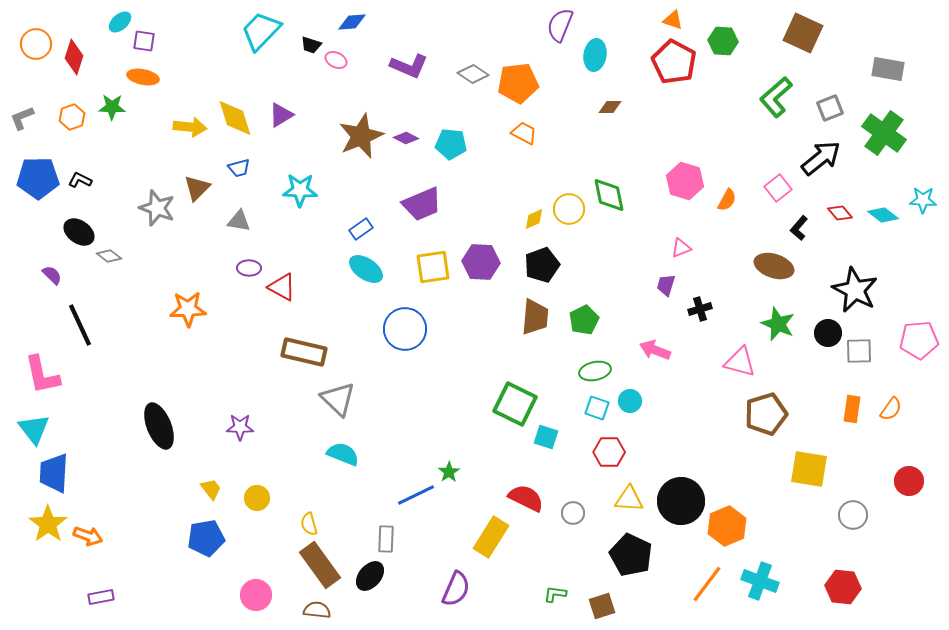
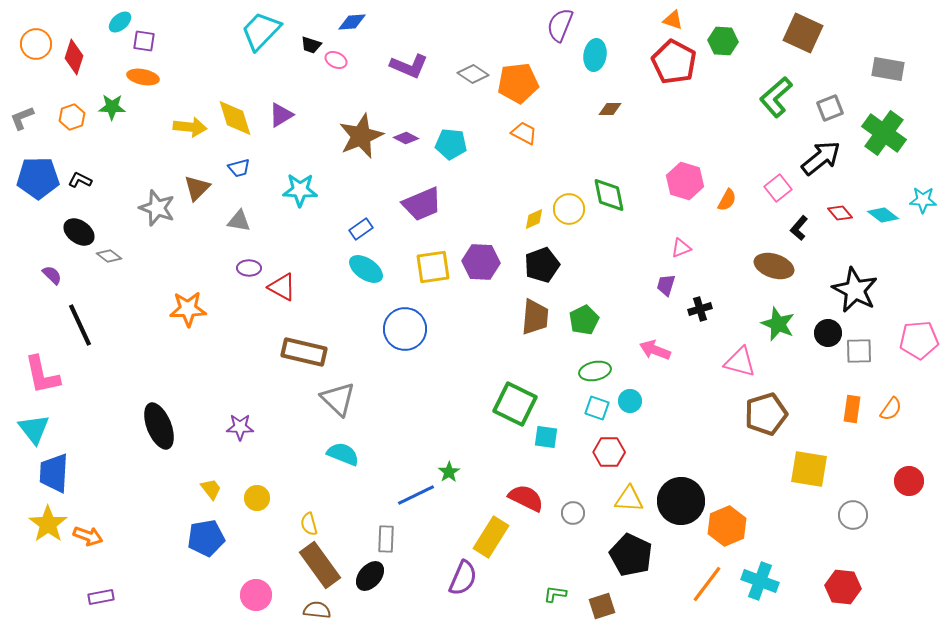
brown diamond at (610, 107): moved 2 px down
cyan square at (546, 437): rotated 10 degrees counterclockwise
purple semicircle at (456, 589): moved 7 px right, 11 px up
